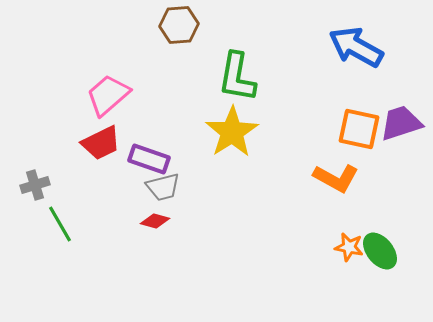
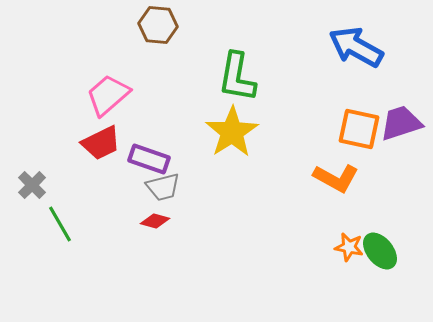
brown hexagon: moved 21 px left; rotated 9 degrees clockwise
gray cross: moved 3 px left; rotated 28 degrees counterclockwise
